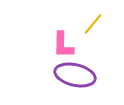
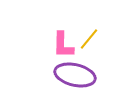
yellow line: moved 4 px left, 15 px down
